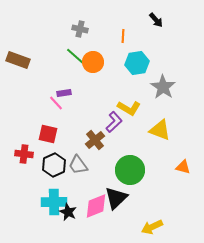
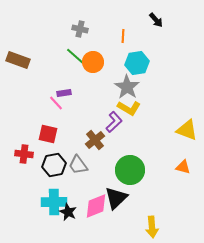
gray star: moved 36 px left
yellow triangle: moved 27 px right
black hexagon: rotated 15 degrees clockwise
yellow arrow: rotated 70 degrees counterclockwise
